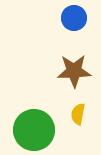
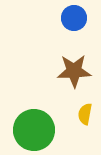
yellow semicircle: moved 7 px right
